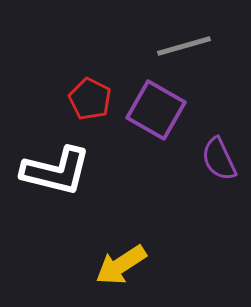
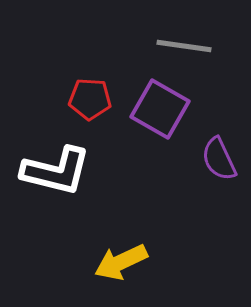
gray line: rotated 24 degrees clockwise
red pentagon: rotated 24 degrees counterclockwise
purple square: moved 4 px right, 1 px up
yellow arrow: moved 3 px up; rotated 8 degrees clockwise
